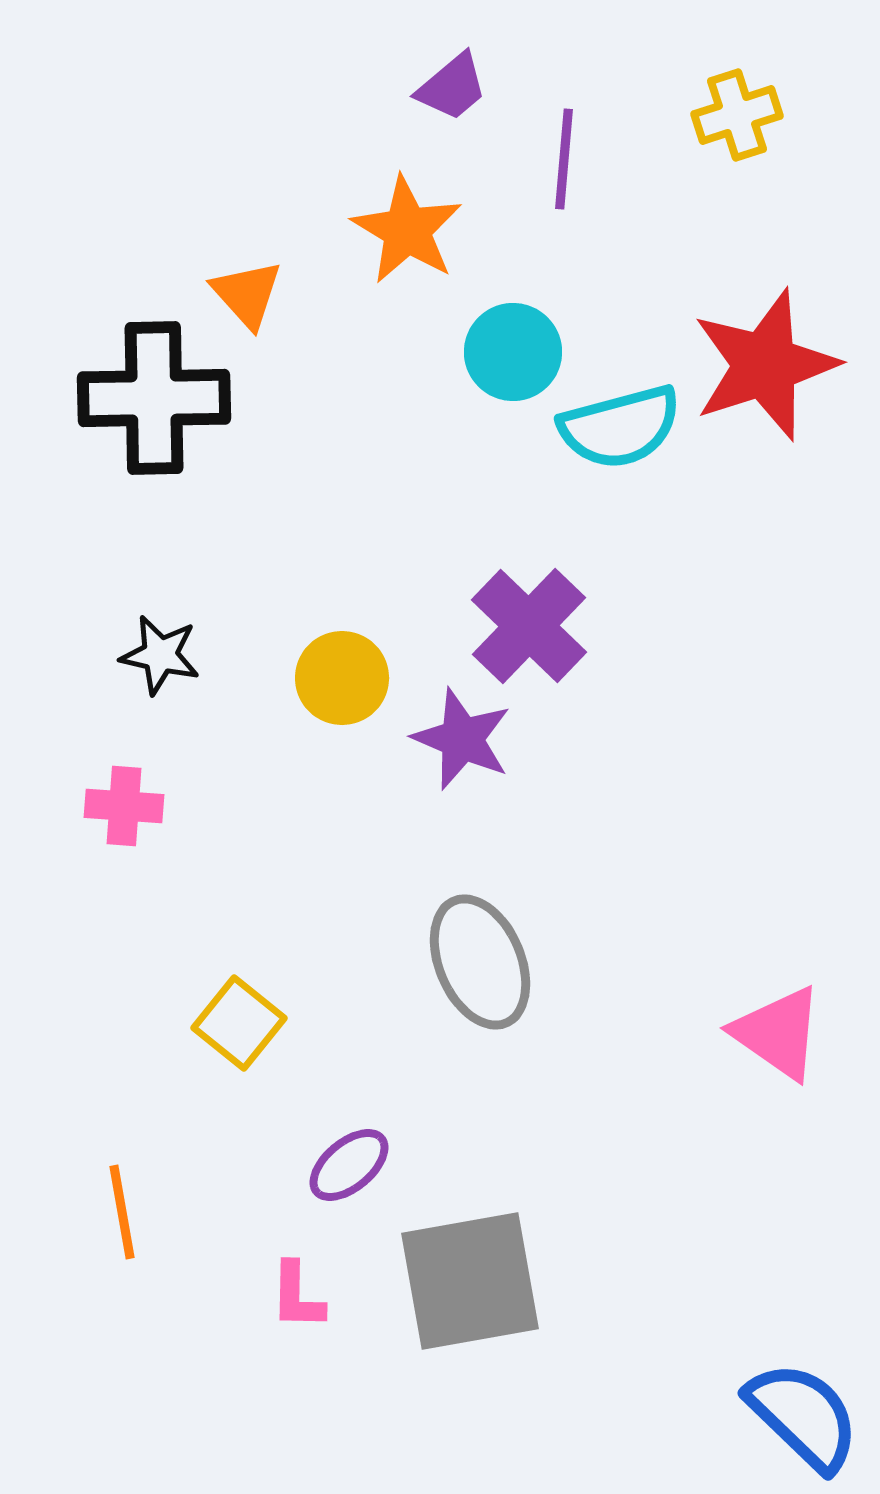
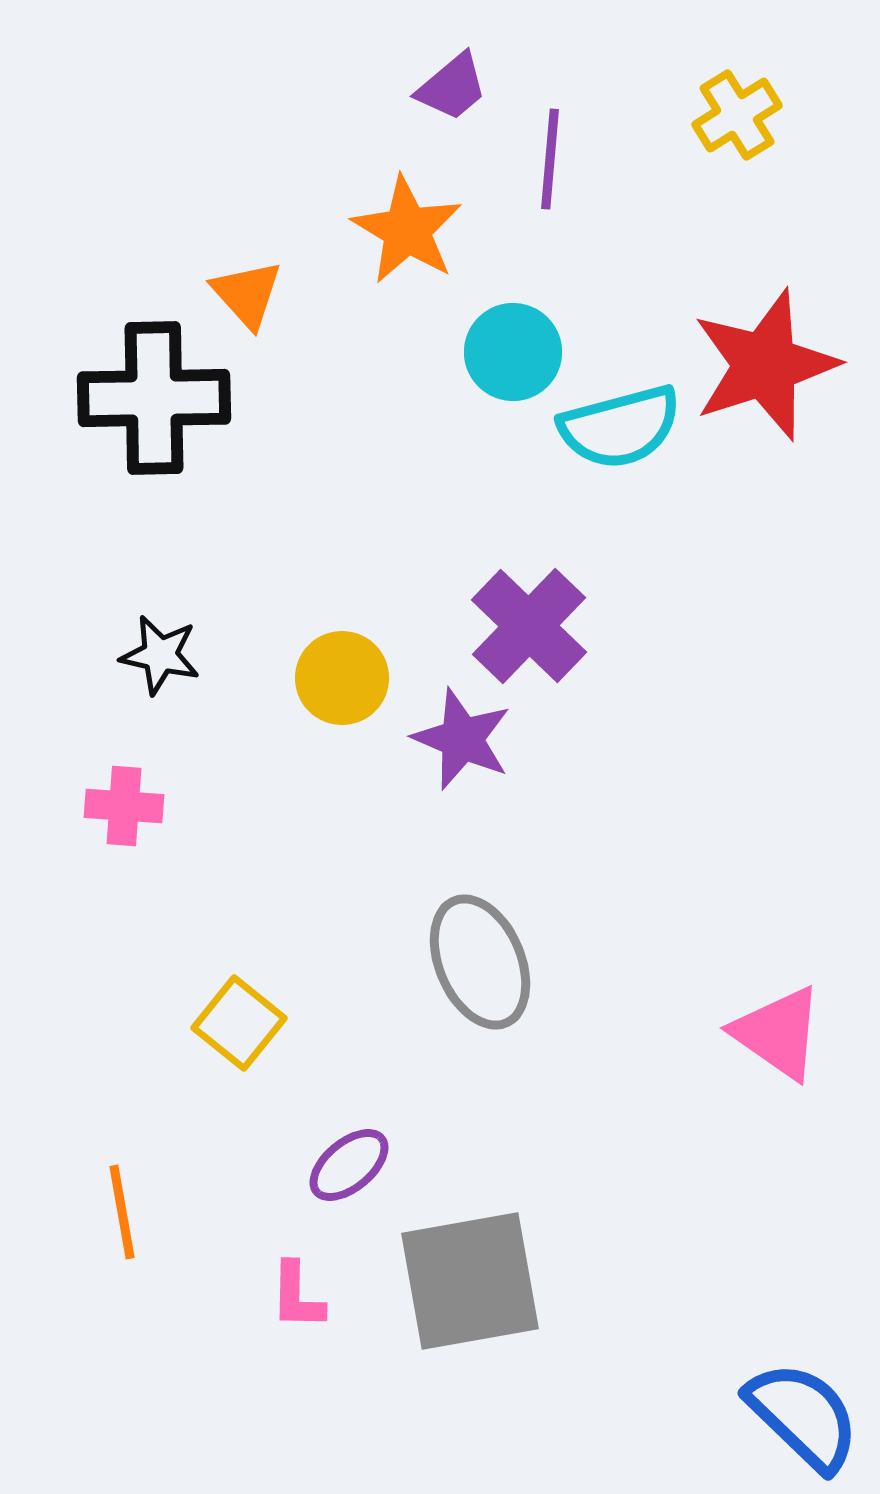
yellow cross: rotated 14 degrees counterclockwise
purple line: moved 14 px left
